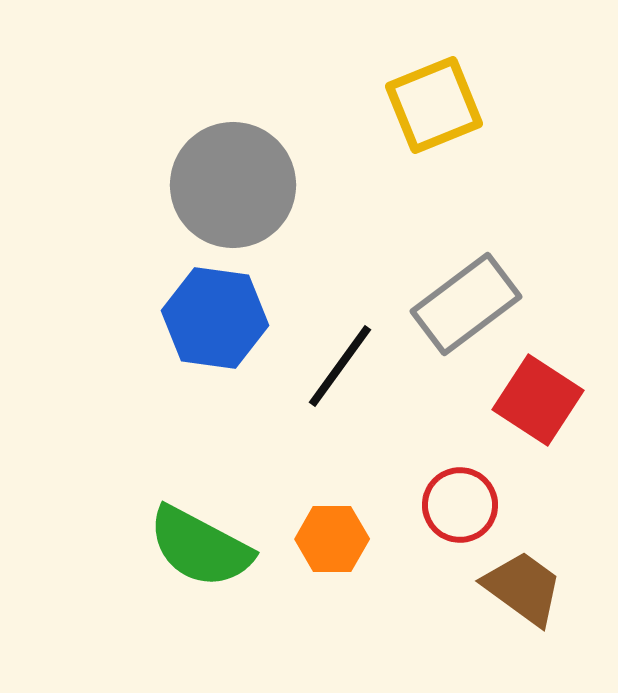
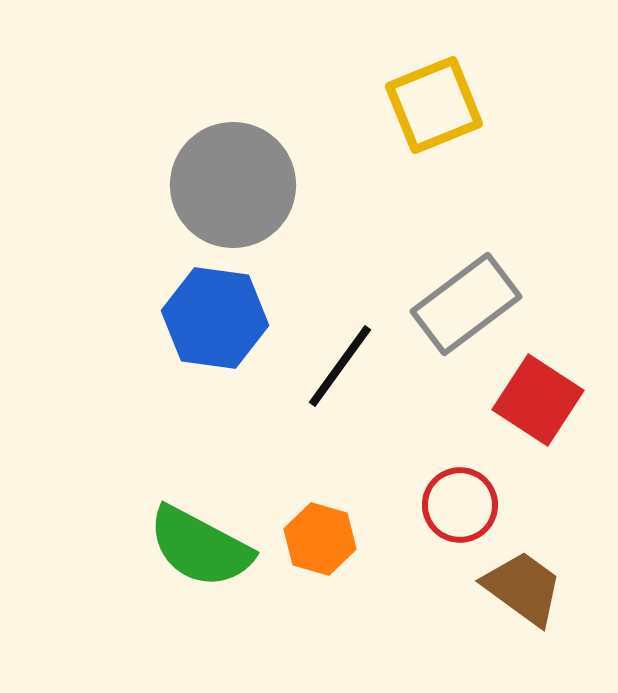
orange hexagon: moved 12 px left; rotated 16 degrees clockwise
